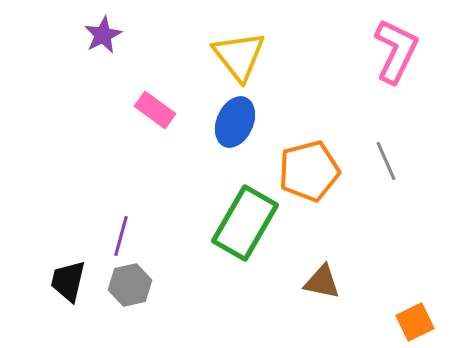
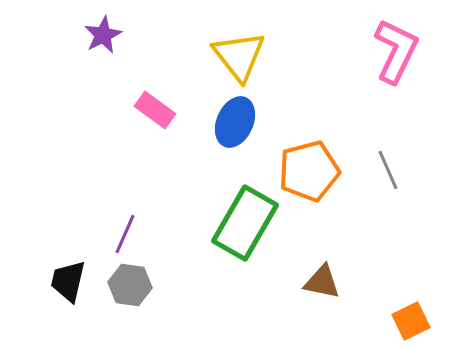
gray line: moved 2 px right, 9 px down
purple line: moved 4 px right, 2 px up; rotated 9 degrees clockwise
gray hexagon: rotated 21 degrees clockwise
orange square: moved 4 px left, 1 px up
